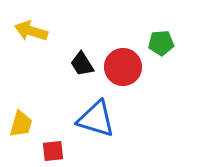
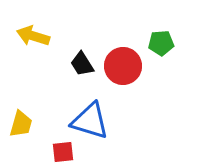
yellow arrow: moved 2 px right, 5 px down
red circle: moved 1 px up
blue triangle: moved 6 px left, 2 px down
red square: moved 10 px right, 1 px down
